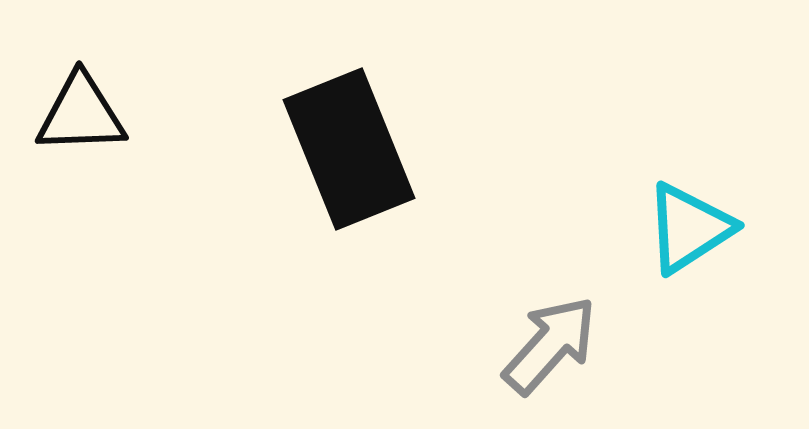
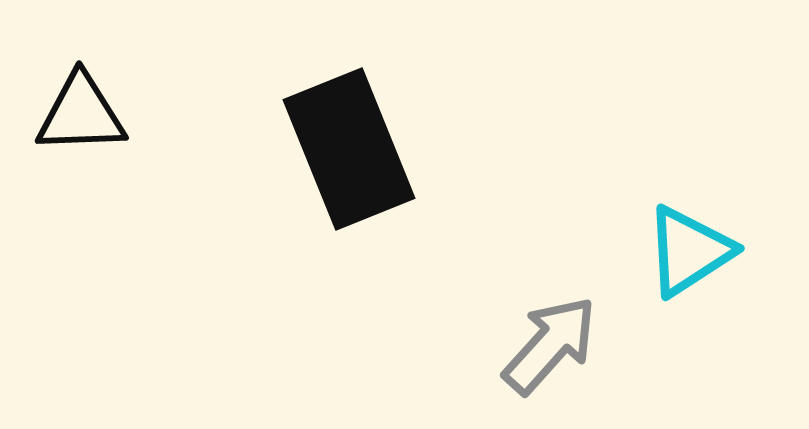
cyan triangle: moved 23 px down
